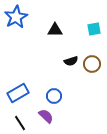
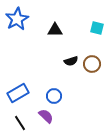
blue star: moved 1 px right, 2 px down
cyan square: moved 3 px right, 1 px up; rotated 24 degrees clockwise
